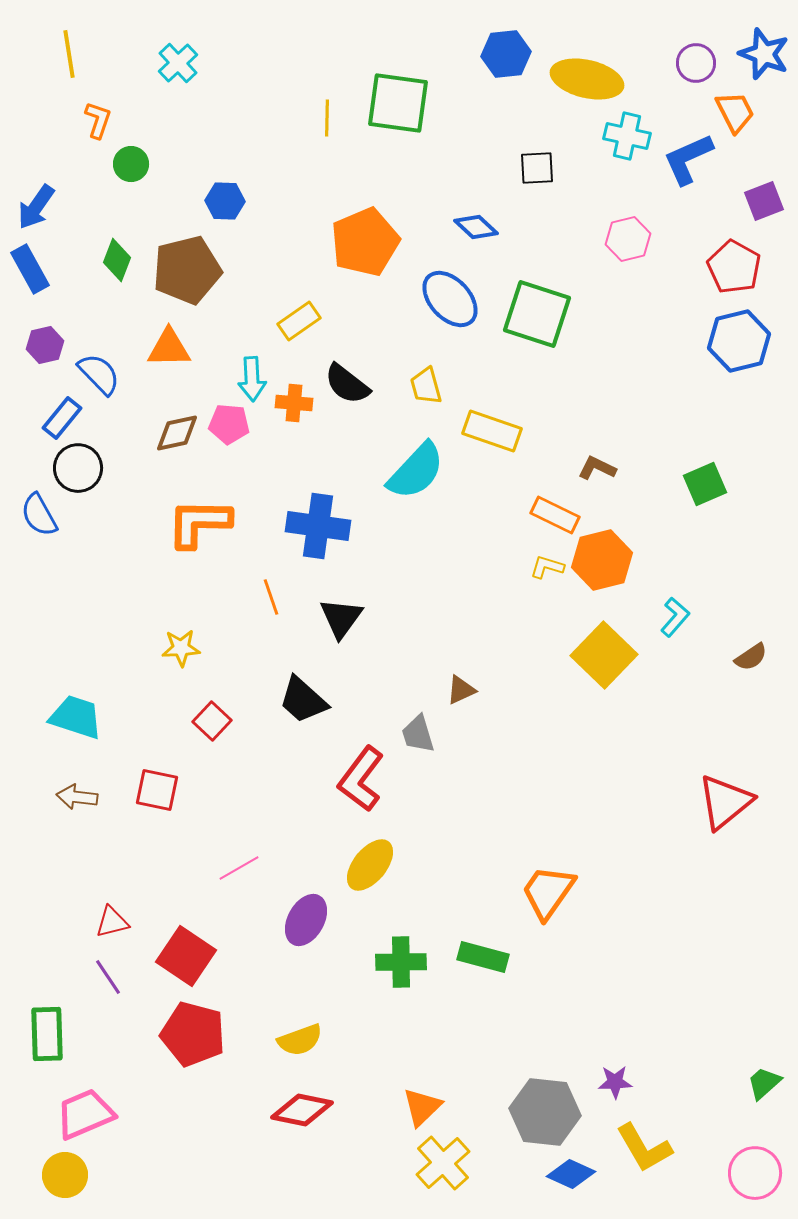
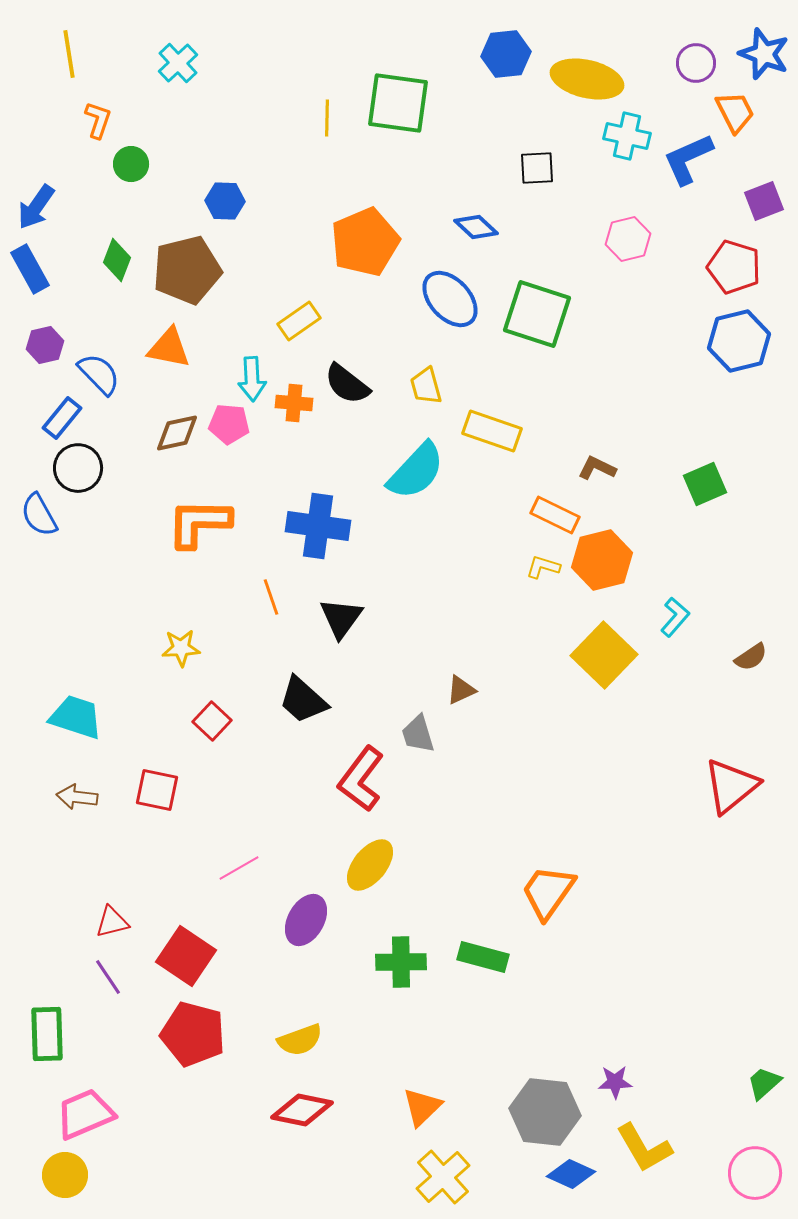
red pentagon at (734, 267): rotated 12 degrees counterclockwise
orange triangle at (169, 348): rotated 12 degrees clockwise
yellow L-shape at (547, 567): moved 4 px left
red triangle at (725, 802): moved 6 px right, 16 px up
yellow cross at (443, 1163): moved 14 px down
